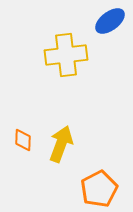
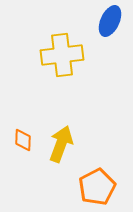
blue ellipse: rotated 28 degrees counterclockwise
yellow cross: moved 4 px left
orange pentagon: moved 2 px left, 2 px up
